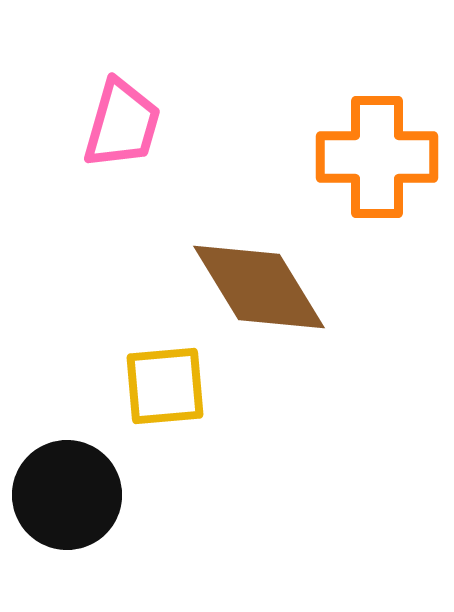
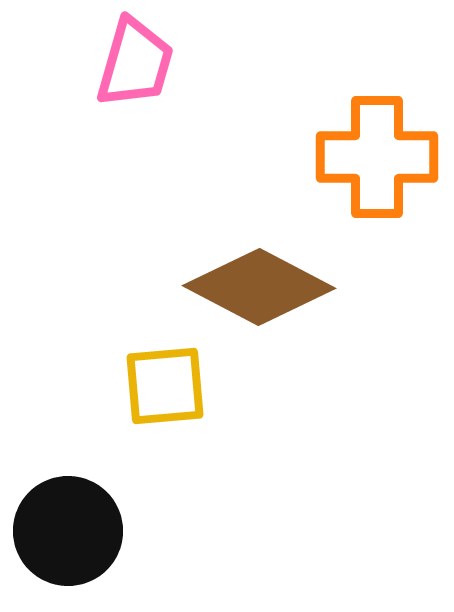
pink trapezoid: moved 13 px right, 61 px up
brown diamond: rotated 31 degrees counterclockwise
black circle: moved 1 px right, 36 px down
